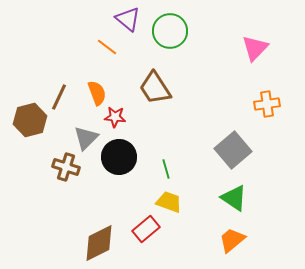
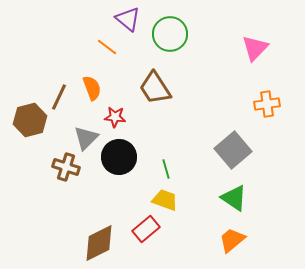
green circle: moved 3 px down
orange semicircle: moved 5 px left, 5 px up
yellow trapezoid: moved 4 px left, 2 px up
